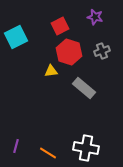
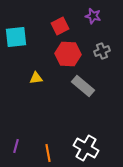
purple star: moved 2 px left, 1 px up
cyan square: rotated 20 degrees clockwise
red hexagon: moved 1 px left, 2 px down; rotated 15 degrees counterclockwise
yellow triangle: moved 15 px left, 7 px down
gray rectangle: moved 1 px left, 2 px up
white cross: rotated 20 degrees clockwise
orange line: rotated 48 degrees clockwise
